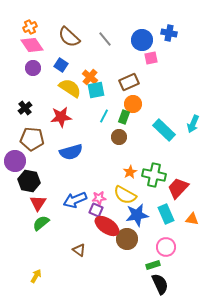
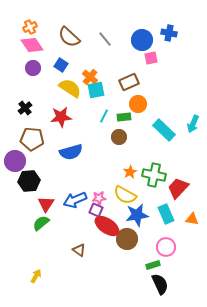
orange circle at (133, 104): moved 5 px right
green rectangle at (124, 117): rotated 64 degrees clockwise
black hexagon at (29, 181): rotated 15 degrees counterclockwise
red triangle at (38, 203): moved 8 px right, 1 px down
